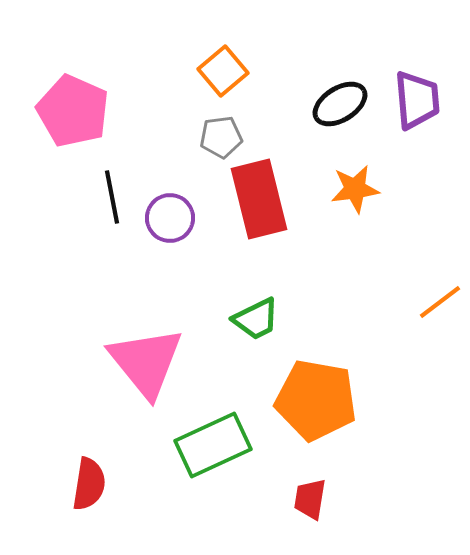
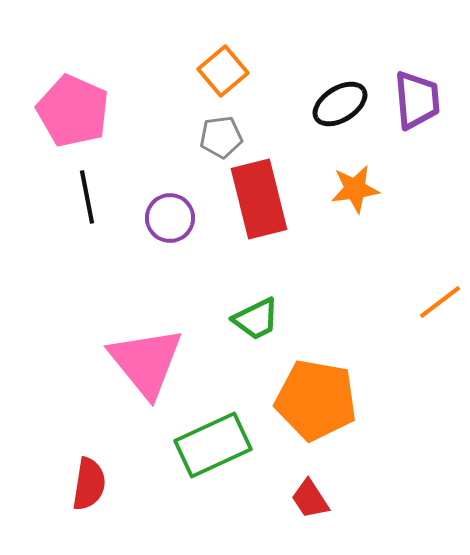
black line: moved 25 px left
red trapezoid: rotated 42 degrees counterclockwise
